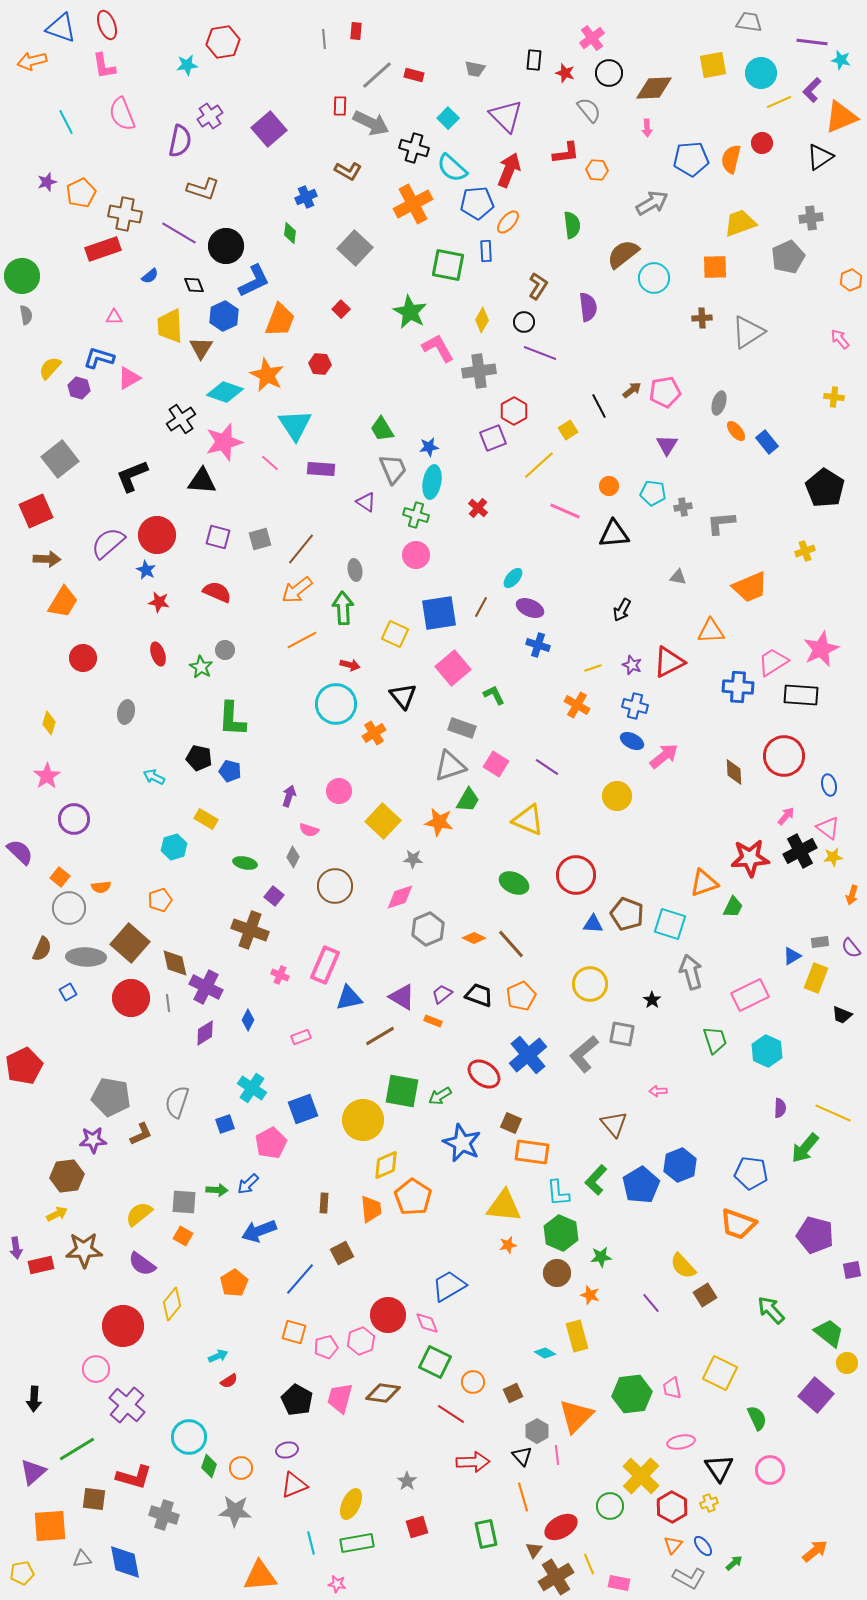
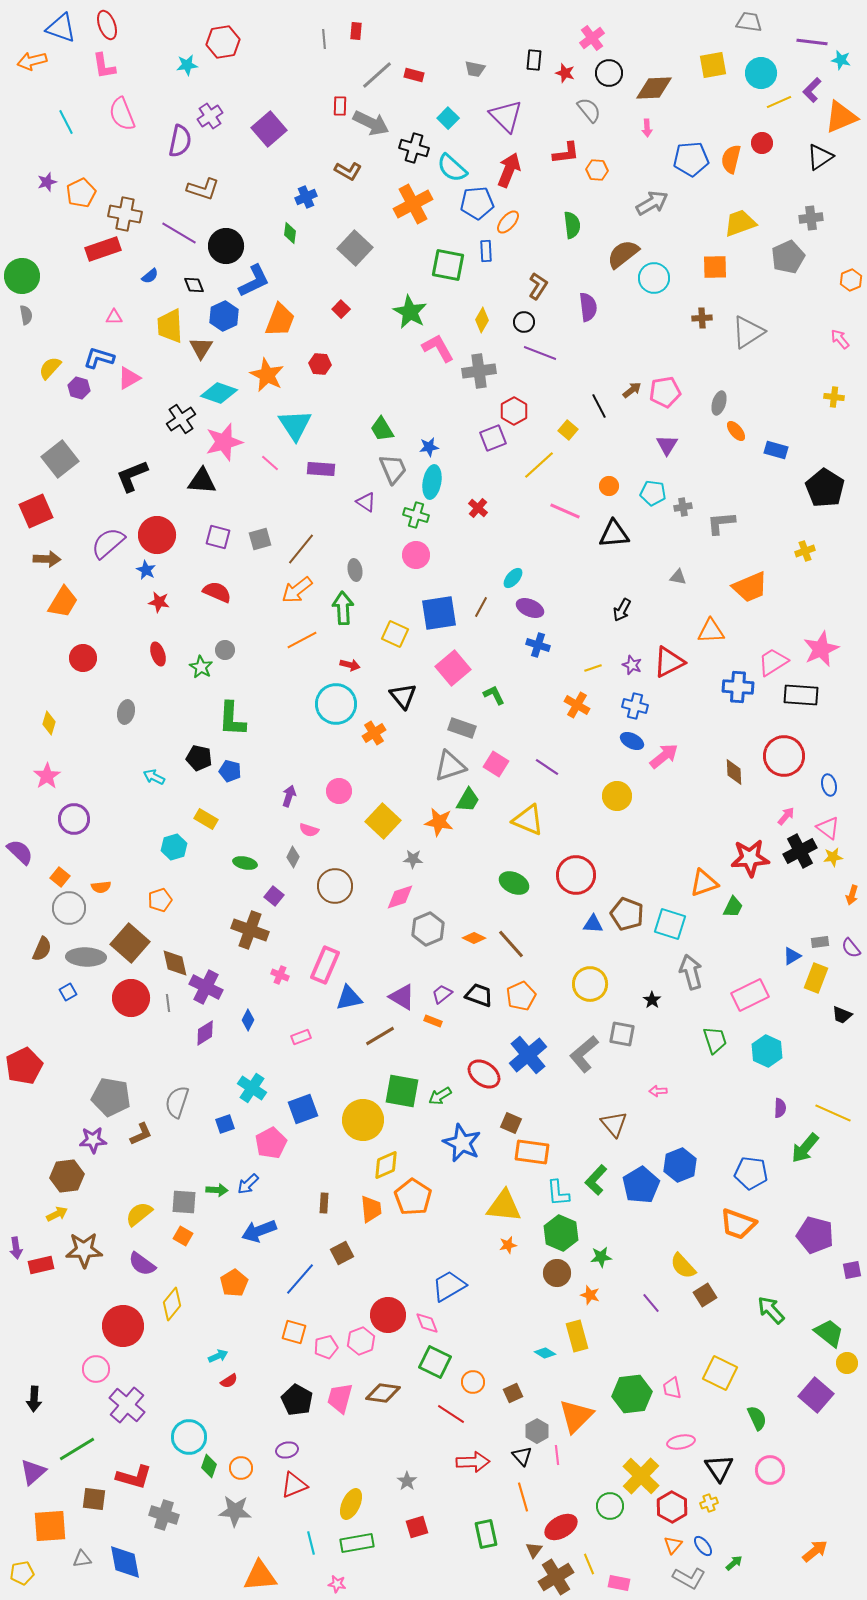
cyan diamond at (225, 392): moved 6 px left, 1 px down
yellow square at (568, 430): rotated 18 degrees counterclockwise
blue rectangle at (767, 442): moved 9 px right, 8 px down; rotated 35 degrees counterclockwise
